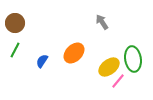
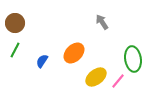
yellow ellipse: moved 13 px left, 10 px down
